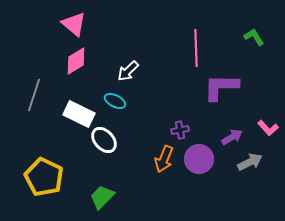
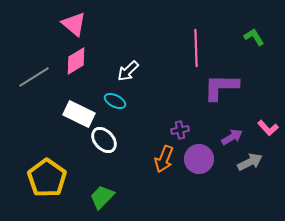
gray line: moved 18 px up; rotated 40 degrees clockwise
yellow pentagon: moved 3 px right, 1 px down; rotated 9 degrees clockwise
